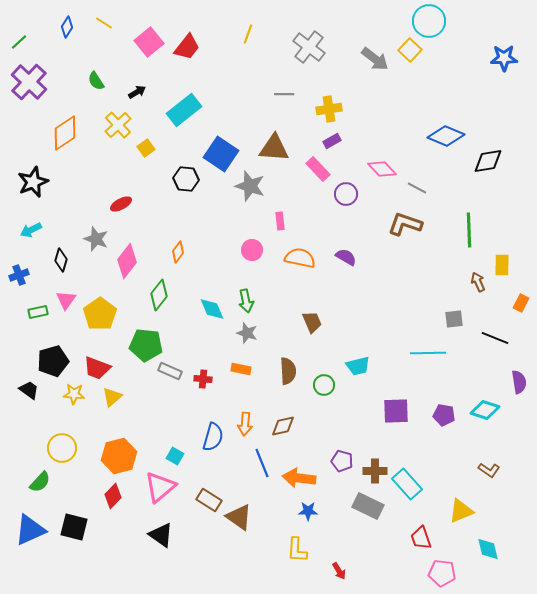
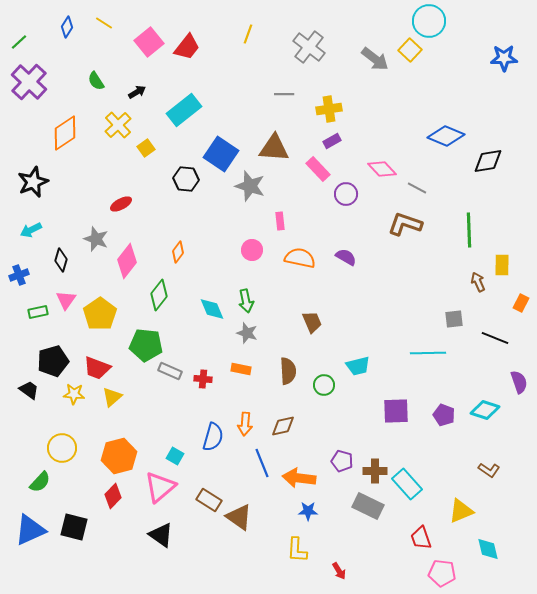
purple semicircle at (519, 382): rotated 10 degrees counterclockwise
purple pentagon at (444, 415): rotated 10 degrees clockwise
